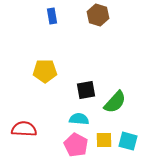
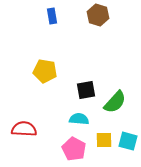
yellow pentagon: rotated 10 degrees clockwise
pink pentagon: moved 2 px left, 4 px down
